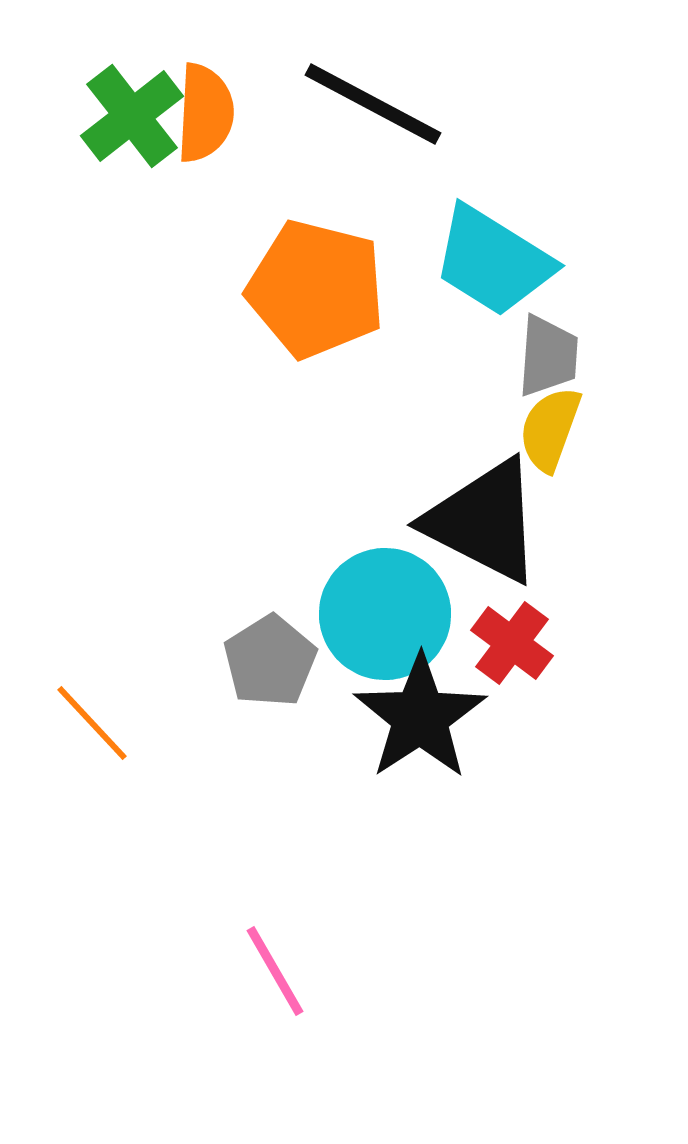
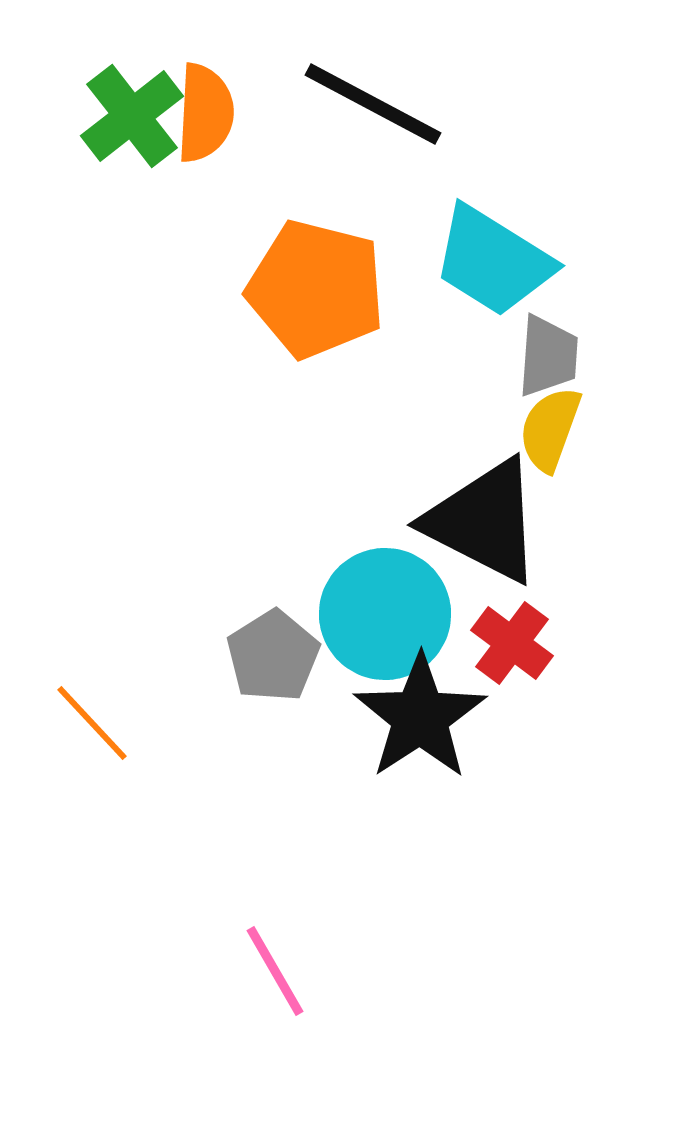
gray pentagon: moved 3 px right, 5 px up
